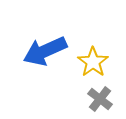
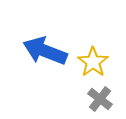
blue arrow: rotated 45 degrees clockwise
